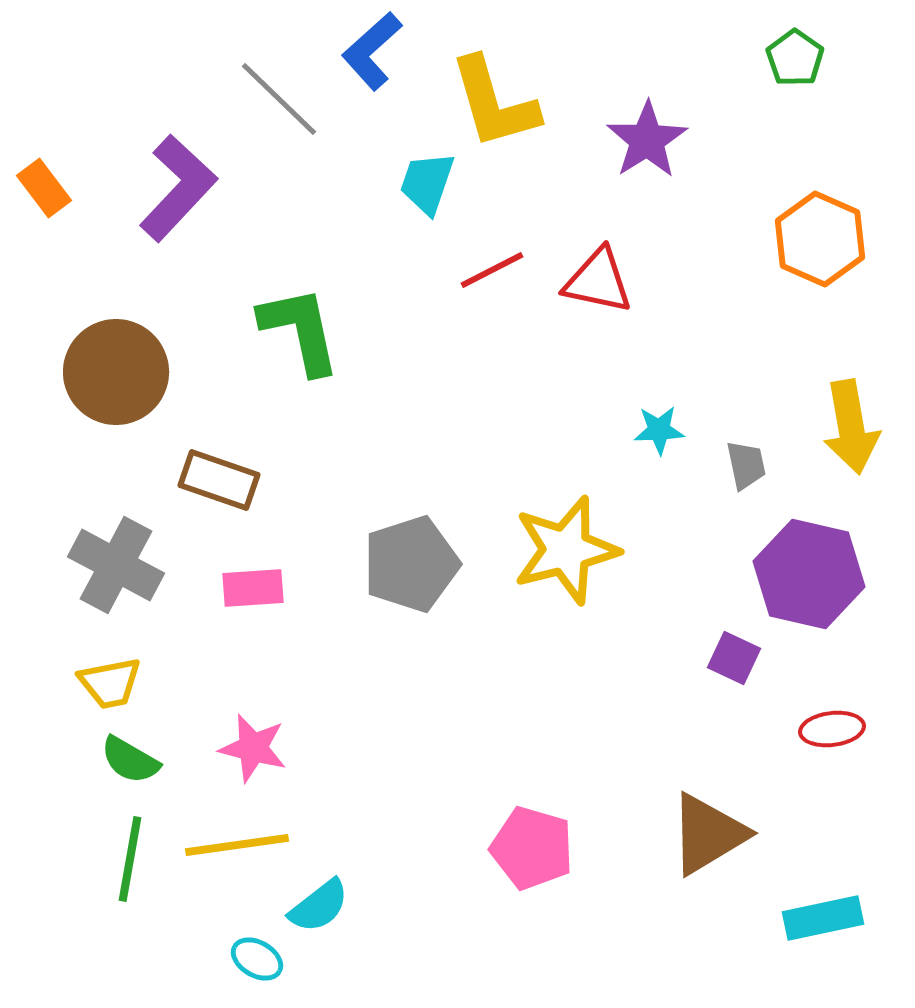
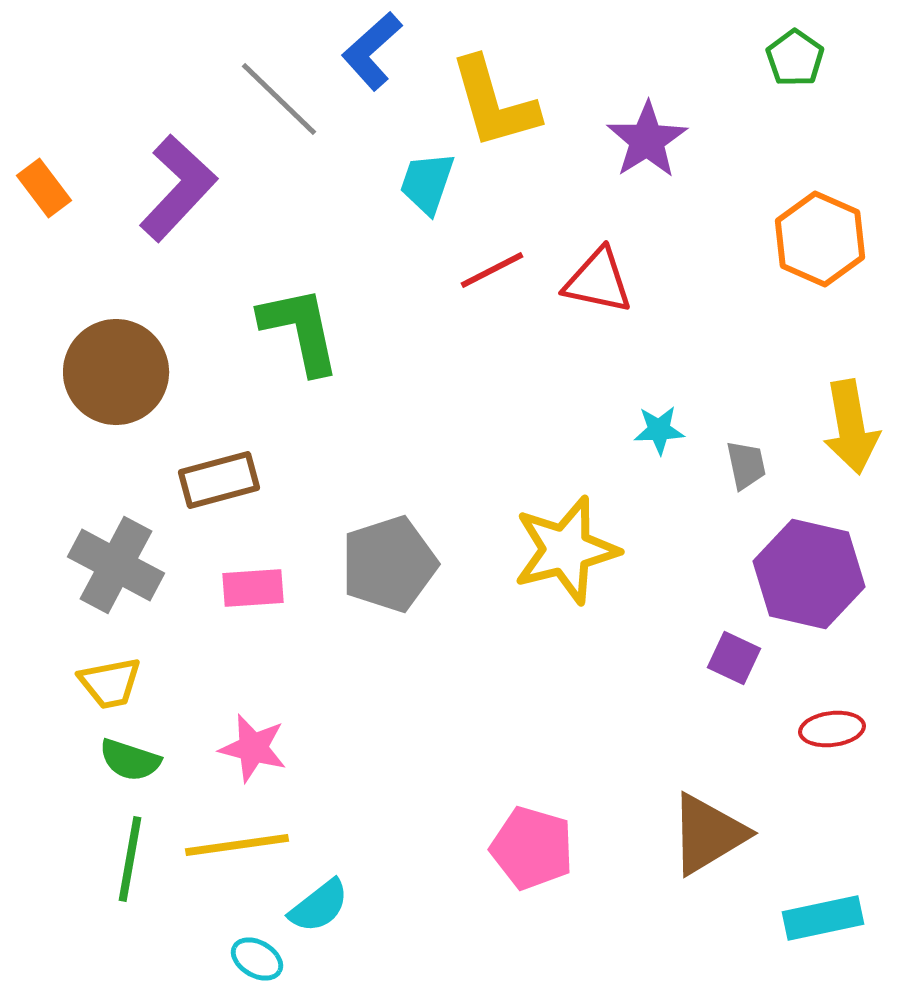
brown rectangle: rotated 34 degrees counterclockwise
gray pentagon: moved 22 px left
green semicircle: rotated 12 degrees counterclockwise
